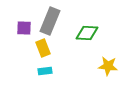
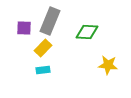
green diamond: moved 1 px up
yellow rectangle: rotated 66 degrees clockwise
yellow star: moved 1 px up
cyan rectangle: moved 2 px left, 1 px up
